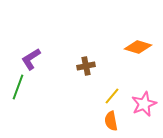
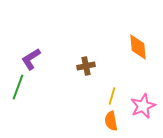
orange diamond: rotated 68 degrees clockwise
yellow line: rotated 24 degrees counterclockwise
pink star: moved 1 px left, 2 px down
